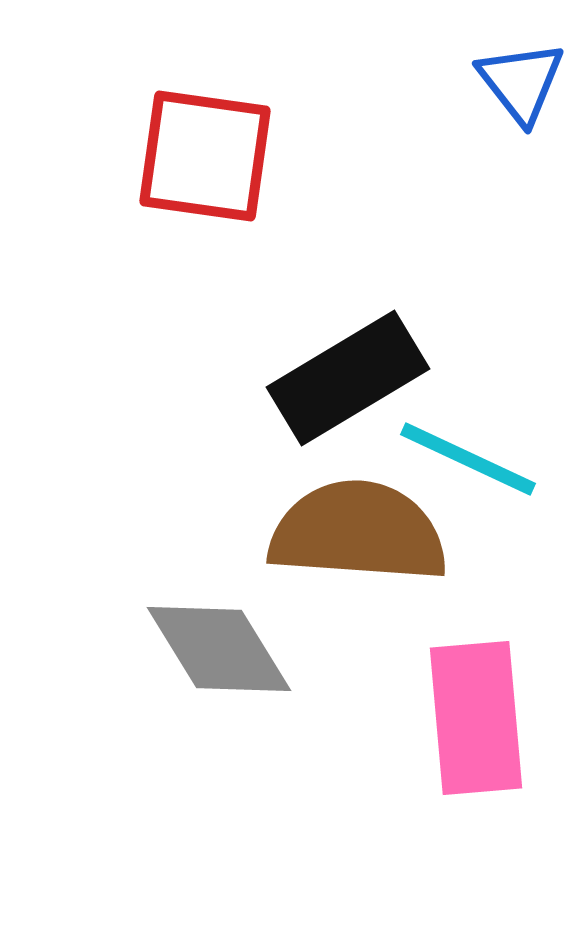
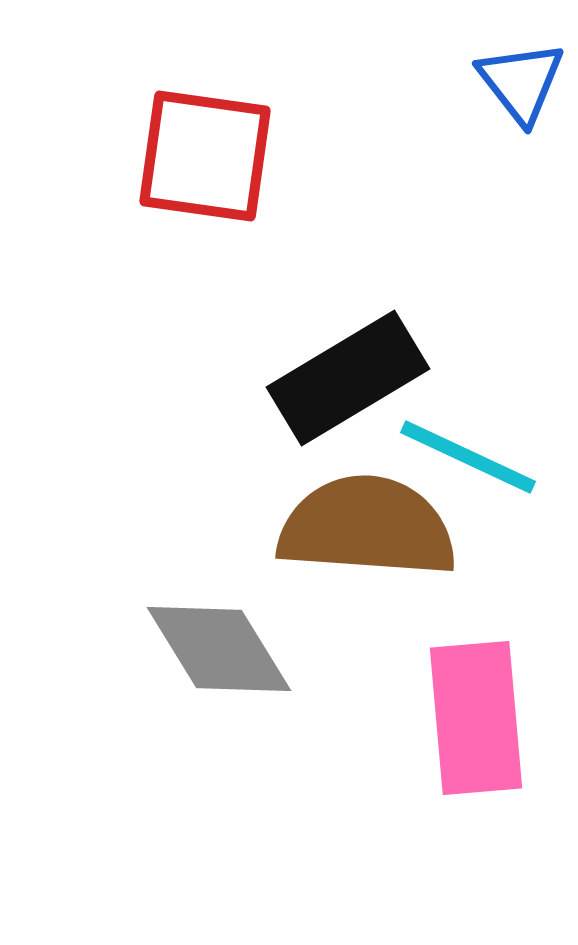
cyan line: moved 2 px up
brown semicircle: moved 9 px right, 5 px up
